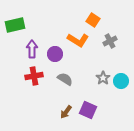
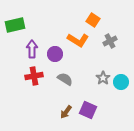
cyan circle: moved 1 px down
